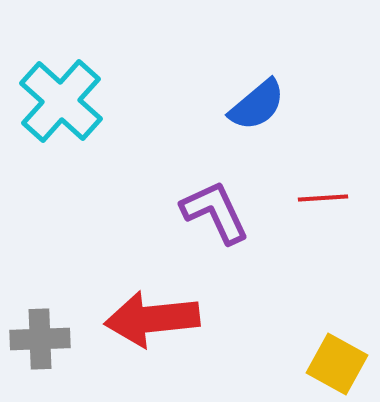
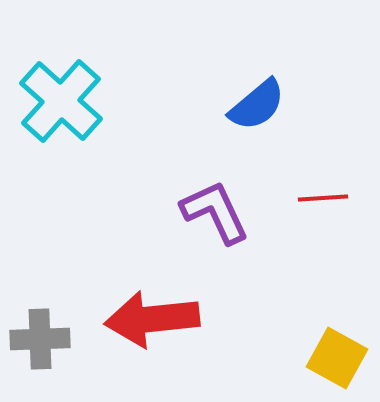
yellow square: moved 6 px up
